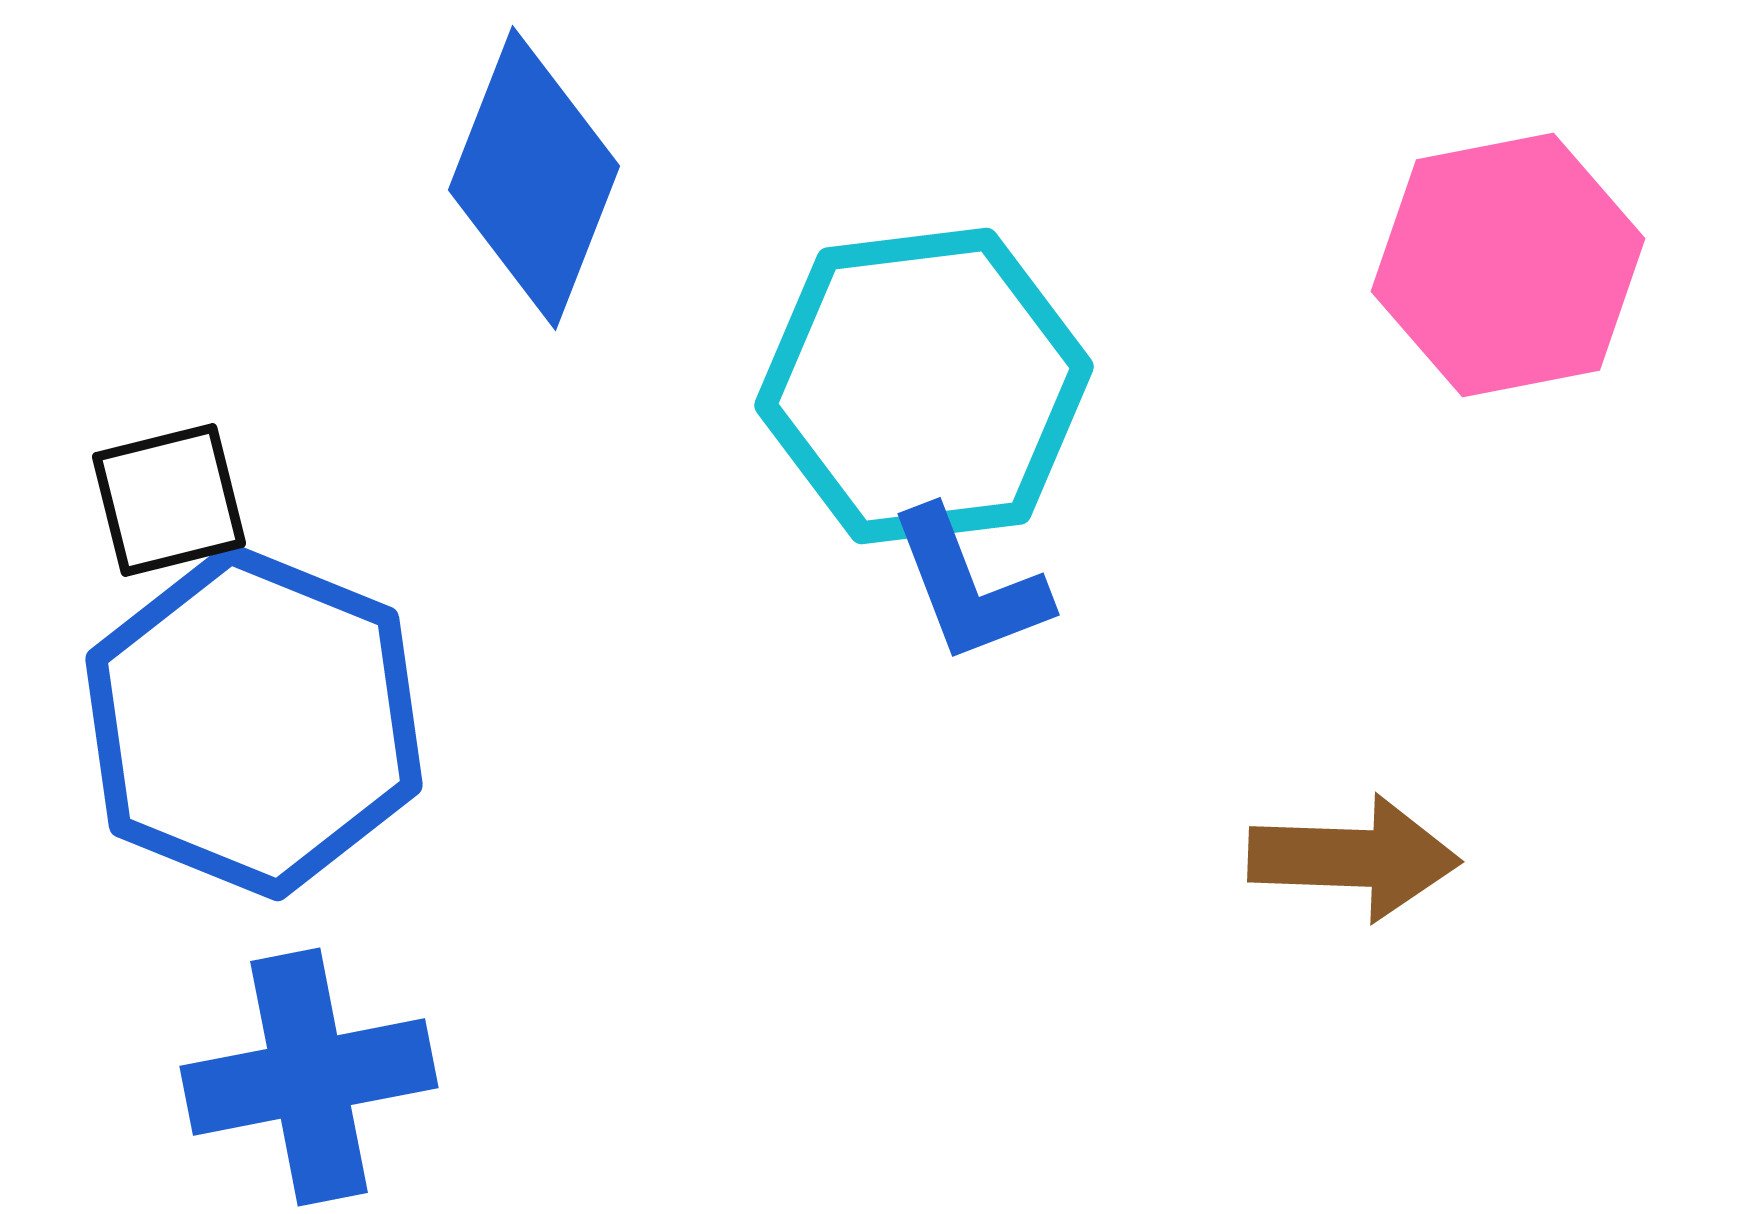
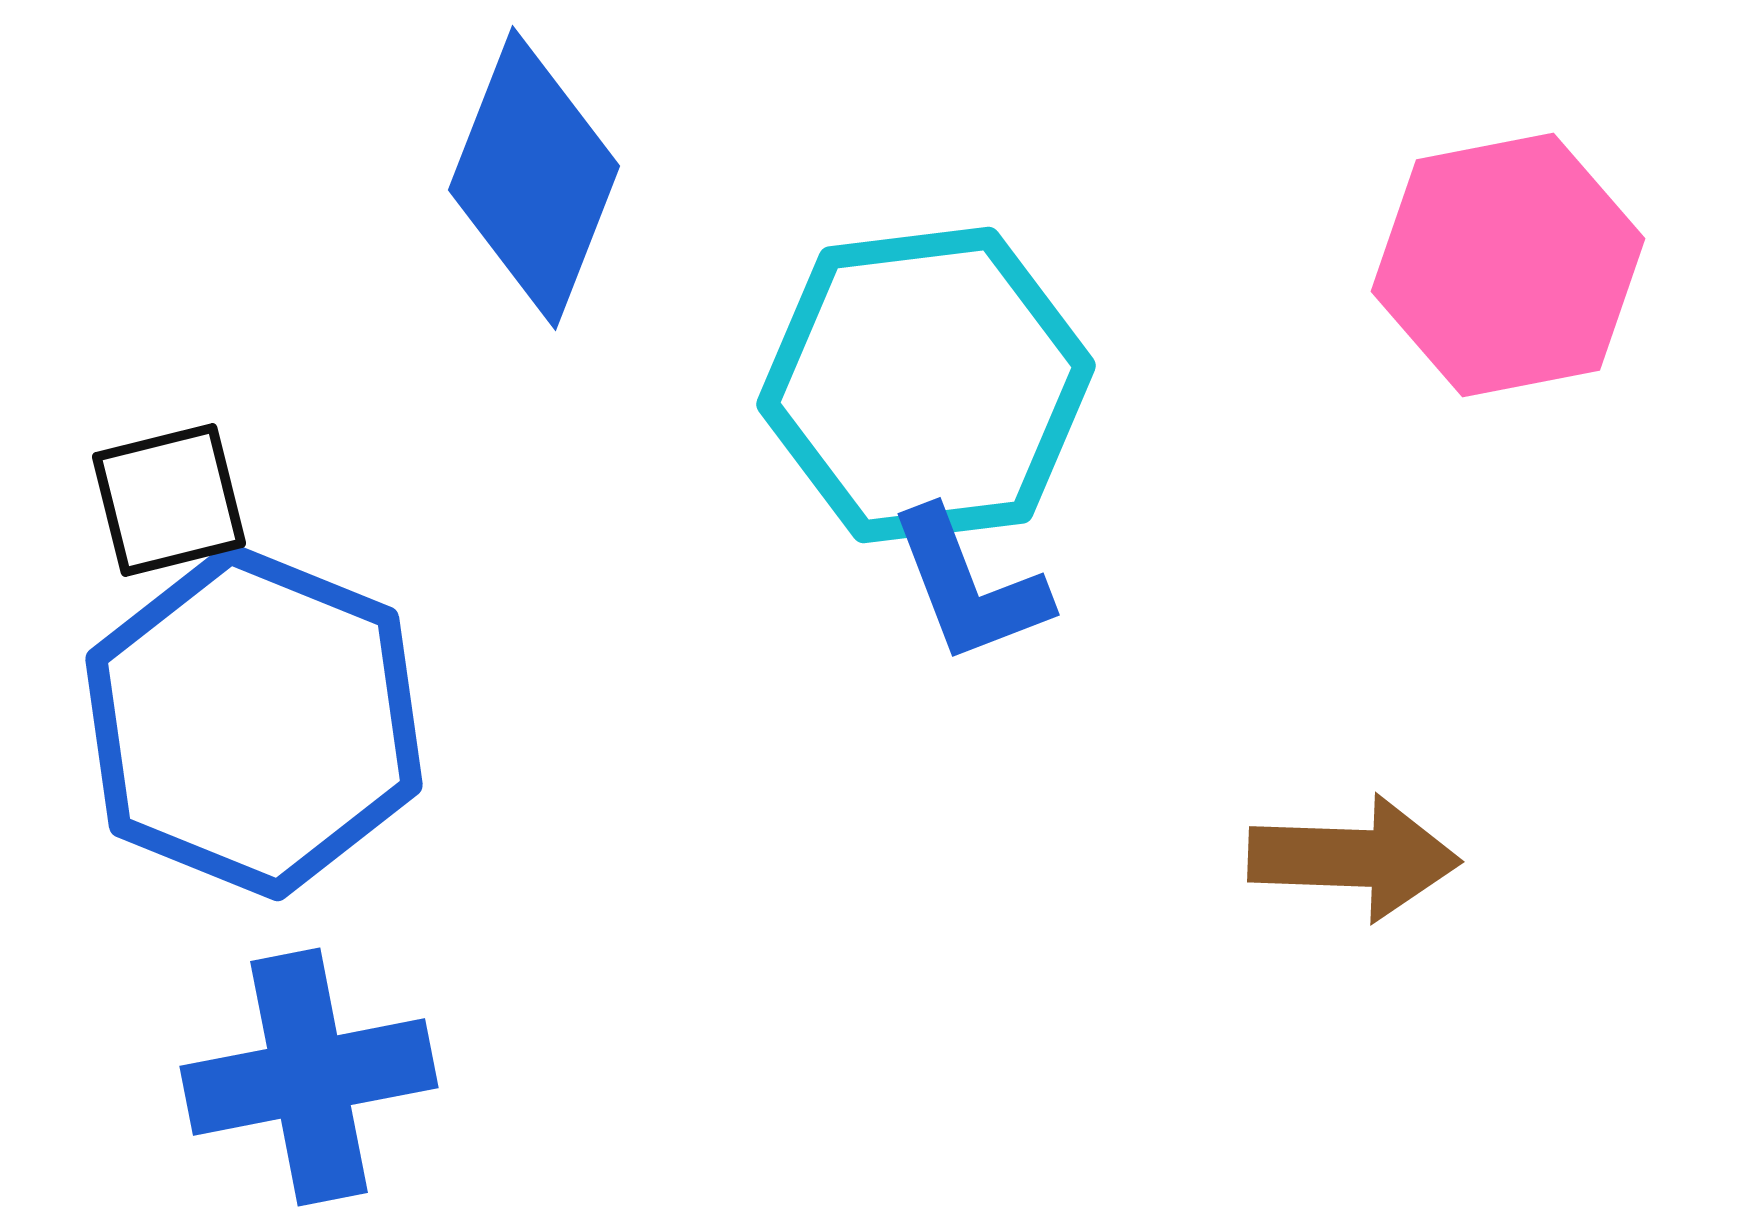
cyan hexagon: moved 2 px right, 1 px up
